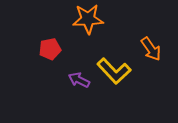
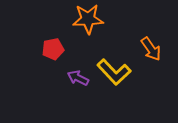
red pentagon: moved 3 px right
yellow L-shape: moved 1 px down
purple arrow: moved 1 px left, 2 px up
